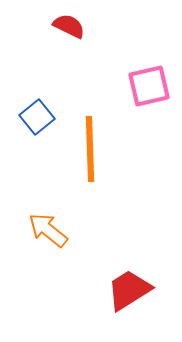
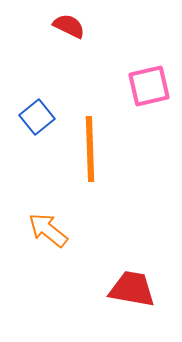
red trapezoid: moved 3 px right, 1 px up; rotated 42 degrees clockwise
